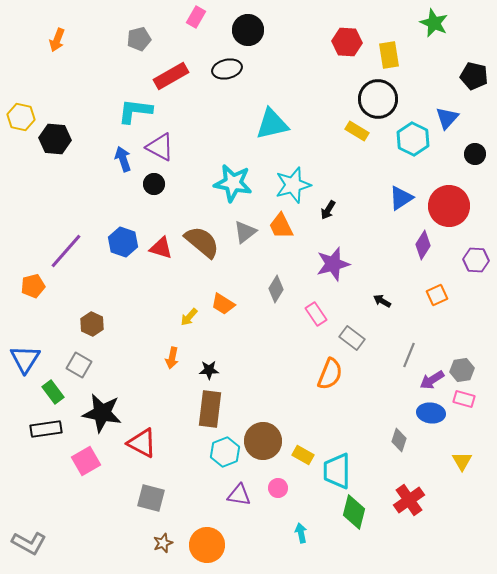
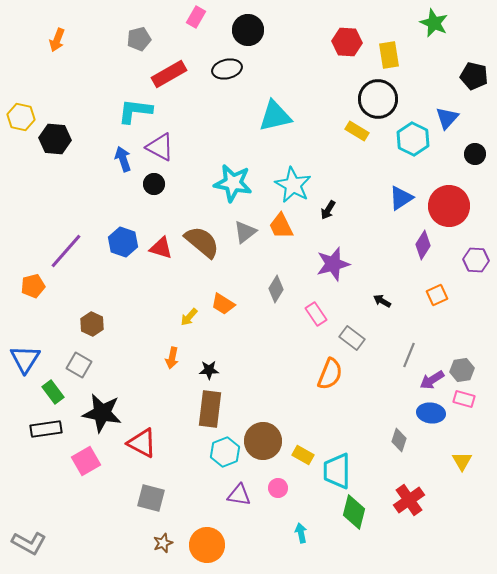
red rectangle at (171, 76): moved 2 px left, 2 px up
cyan triangle at (272, 124): moved 3 px right, 8 px up
cyan star at (293, 185): rotated 27 degrees counterclockwise
